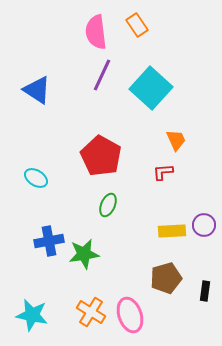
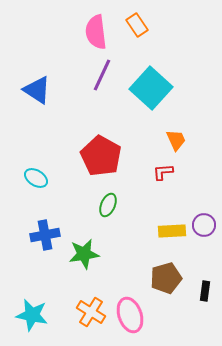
blue cross: moved 4 px left, 6 px up
